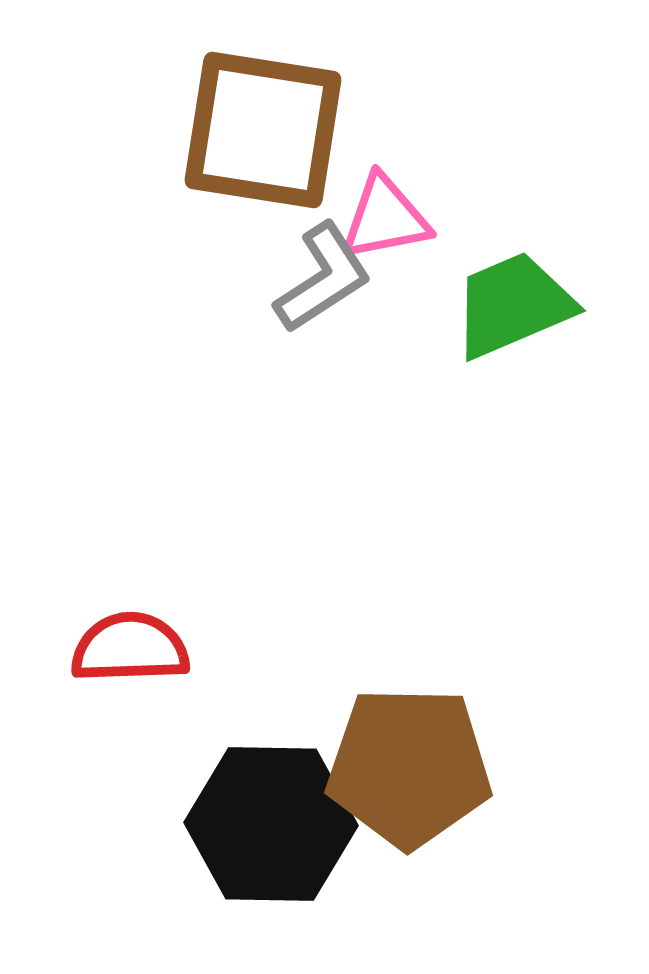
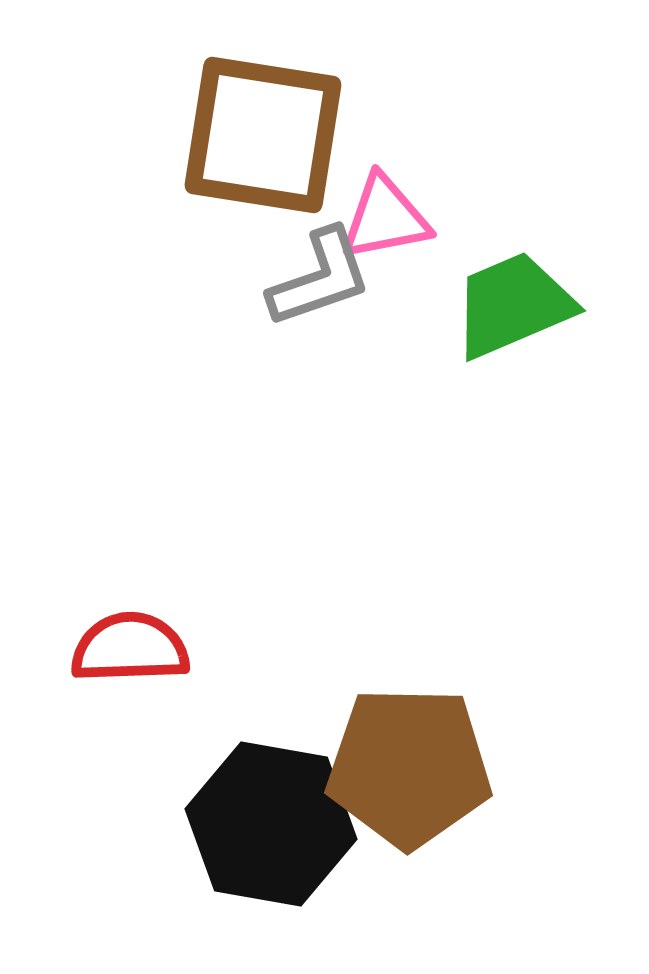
brown square: moved 5 px down
gray L-shape: moved 3 px left; rotated 14 degrees clockwise
black hexagon: rotated 9 degrees clockwise
